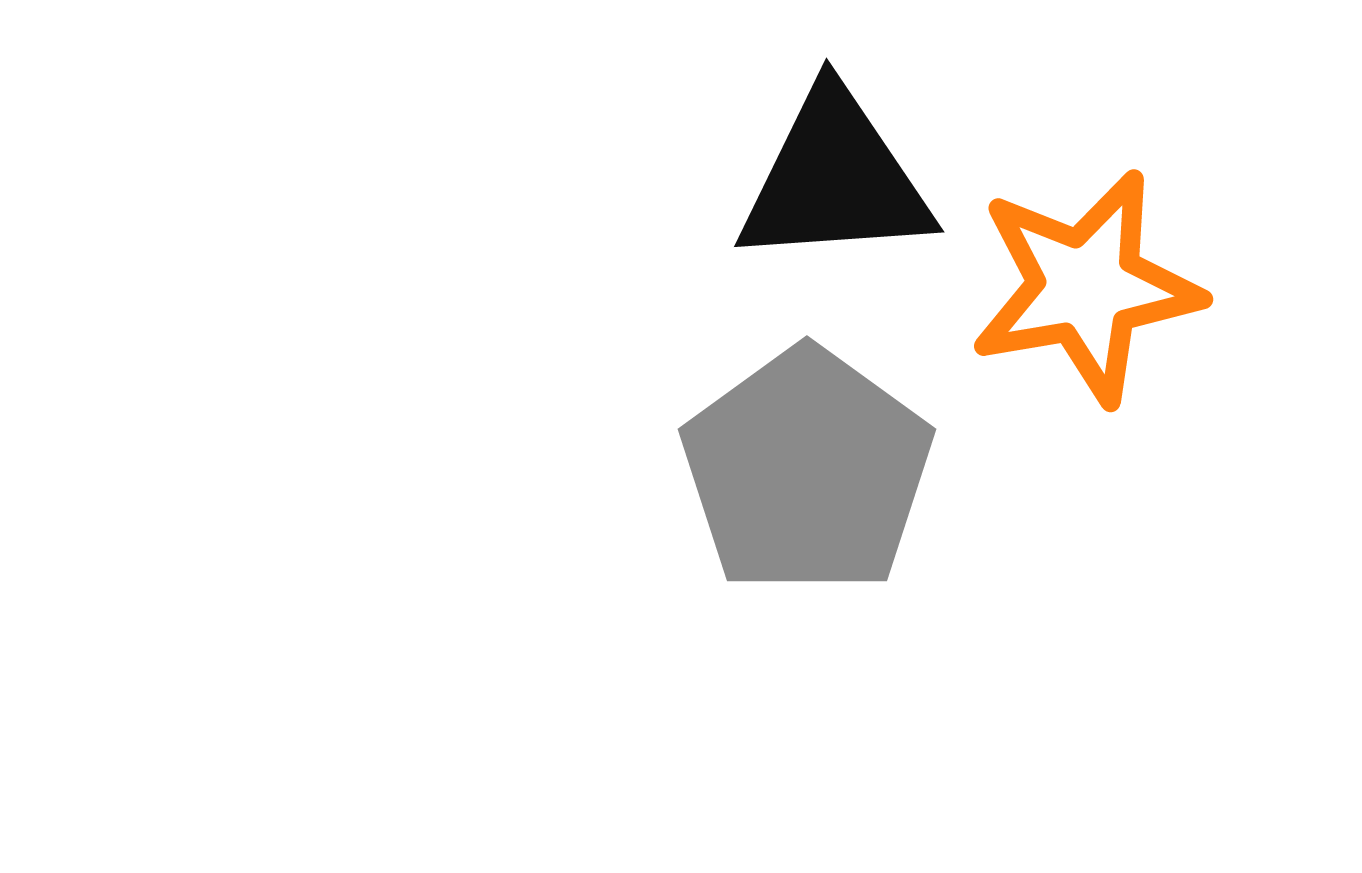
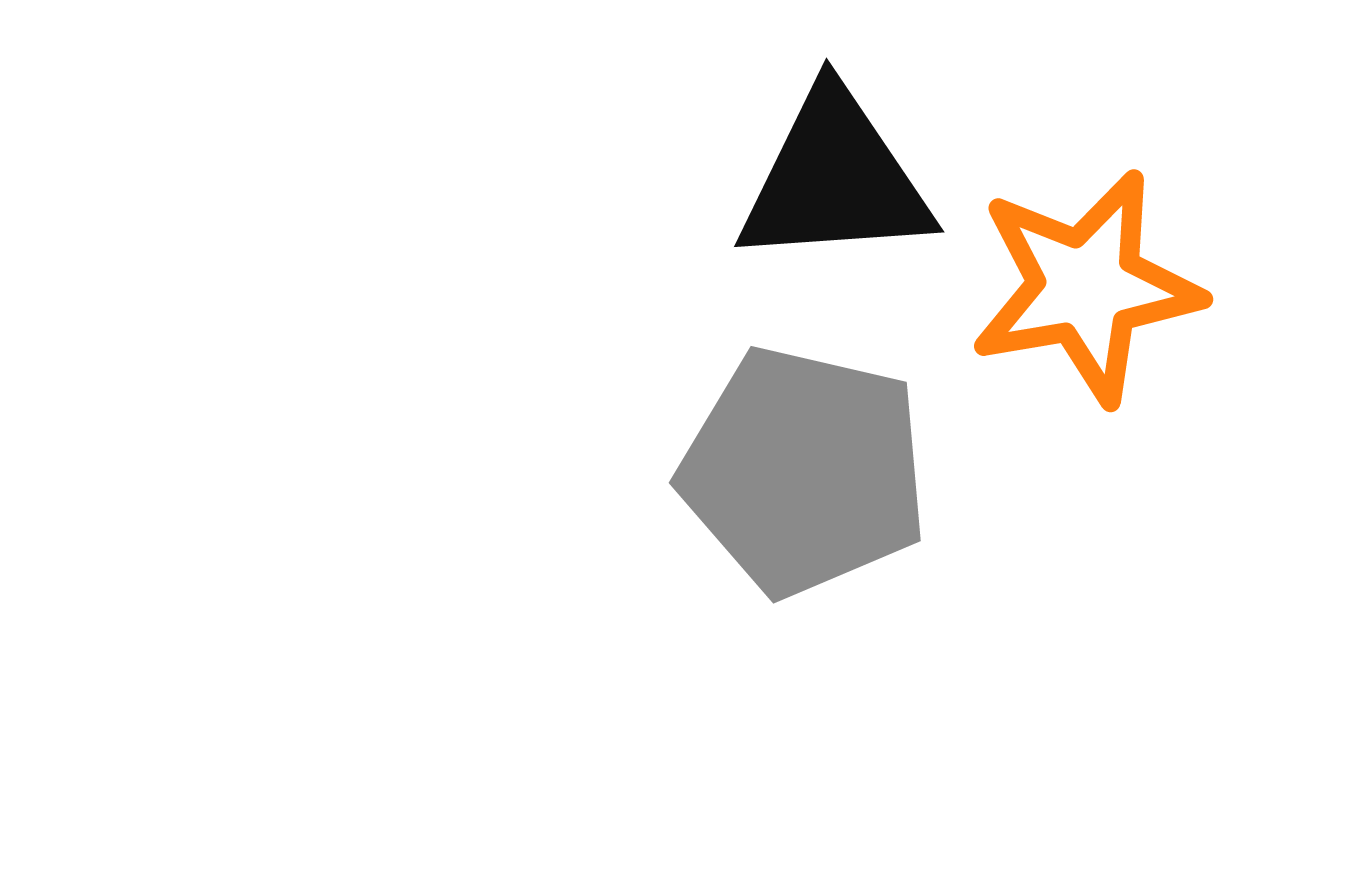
gray pentagon: moved 3 px left; rotated 23 degrees counterclockwise
